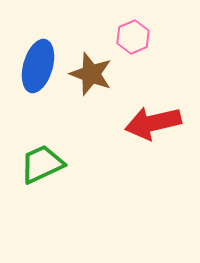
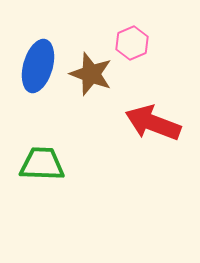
pink hexagon: moved 1 px left, 6 px down
red arrow: rotated 34 degrees clockwise
green trapezoid: rotated 27 degrees clockwise
